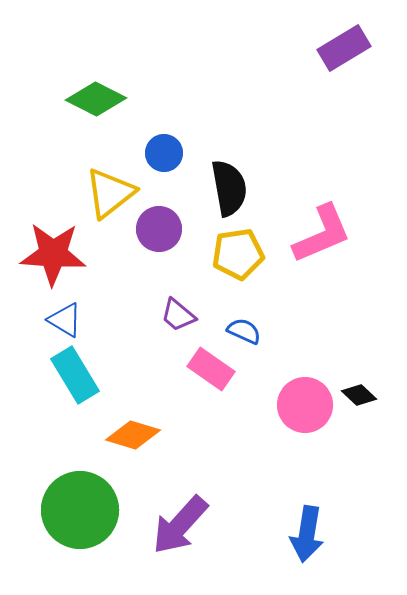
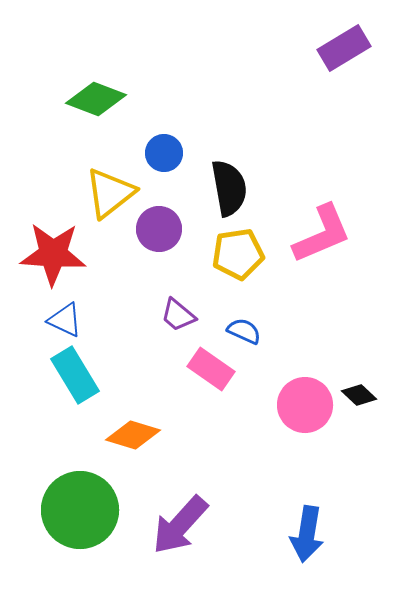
green diamond: rotated 6 degrees counterclockwise
blue triangle: rotated 6 degrees counterclockwise
